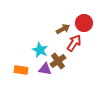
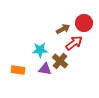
red arrow: rotated 18 degrees clockwise
cyan star: rotated 28 degrees counterclockwise
brown cross: moved 2 px right; rotated 14 degrees counterclockwise
orange rectangle: moved 3 px left
